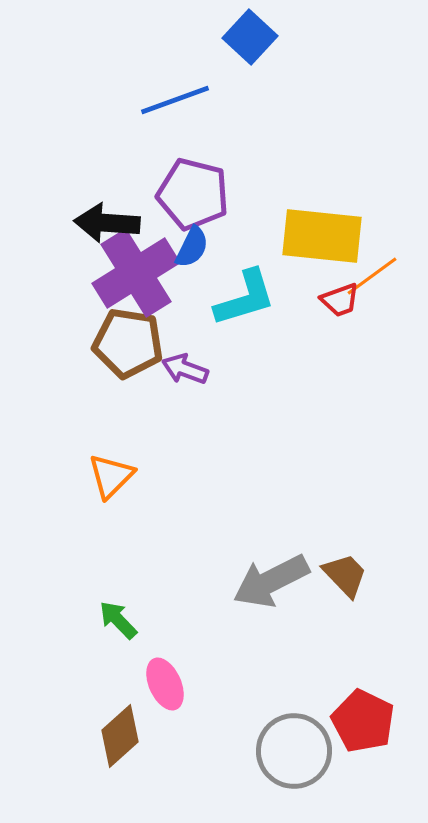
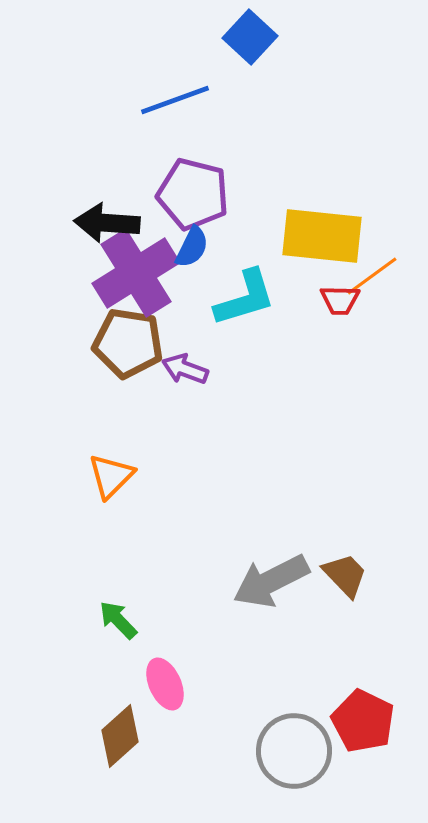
red trapezoid: rotated 21 degrees clockwise
